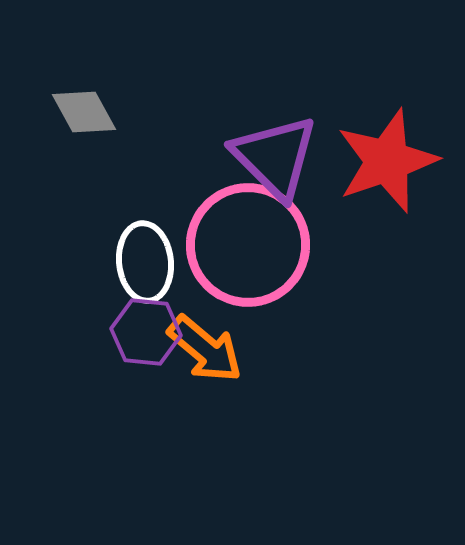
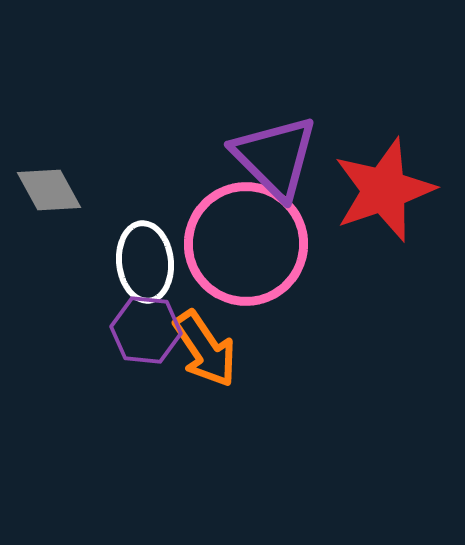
gray diamond: moved 35 px left, 78 px down
red star: moved 3 px left, 29 px down
pink circle: moved 2 px left, 1 px up
purple hexagon: moved 2 px up
orange arrow: rotated 16 degrees clockwise
